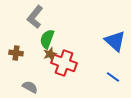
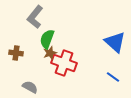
blue triangle: moved 1 px down
brown star: moved 1 px up
